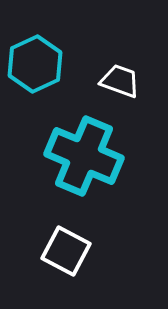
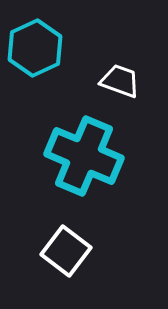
cyan hexagon: moved 16 px up
white square: rotated 9 degrees clockwise
